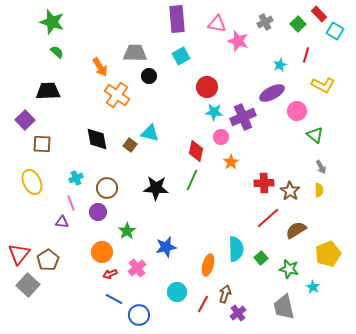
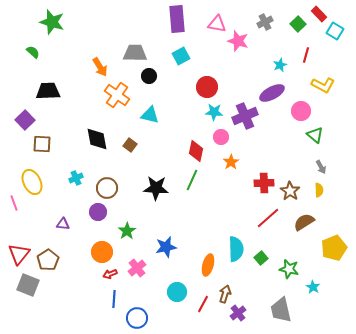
green semicircle at (57, 52): moved 24 px left
pink circle at (297, 111): moved 4 px right
purple cross at (243, 117): moved 2 px right, 1 px up
cyan triangle at (150, 133): moved 18 px up
pink line at (71, 203): moved 57 px left
purple triangle at (62, 222): moved 1 px right, 2 px down
brown semicircle at (296, 230): moved 8 px right, 8 px up
yellow pentagon at (328, 254): moved 6 px right, 6 px up
gray square at (28, 285): rotated 20 degrees counterclockwise
blue line at (114, 299): rotated 66 degrees clockwise
gray trapezoid at (284, 307): moved 3 px left, 3 px down
blue circle at (139, 315): moved 2 px left, 3 px down
